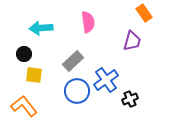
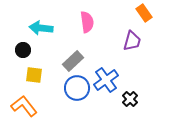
pink semicircle: moved 1 px left
cyan arrow: rotated 10 degrees clockwise
black circle: moved 1 px left, 4 px up
blue circle: moved 3 px up
black cross: rotated 21 degrees counterclockwise
